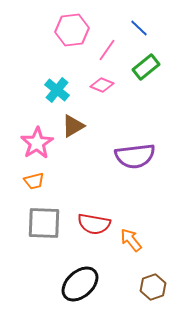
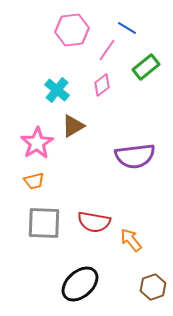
blue line: moved 12 px left; rotated 12 degrees counterclockwise
pink diamond: rotated 60 degrees counterclockwise
red semicircle: moved 2 px up
